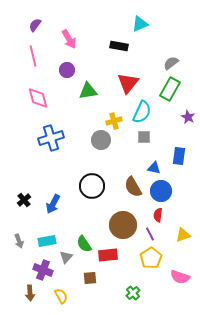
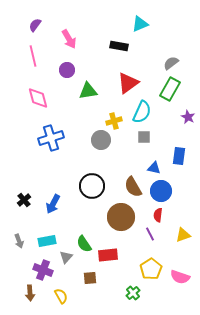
red triangle: rotated 15 degrees clockwise
brown circle: moved 2 px left, 8 px up
yellow pentagon: moved 11 px down
